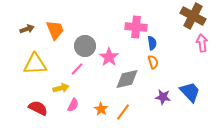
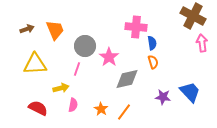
pink line: rotated 24 degrees counterclockwise
pink semicircle: rotated 16 degrees counterclockwise
orange line: moved 1 px right
